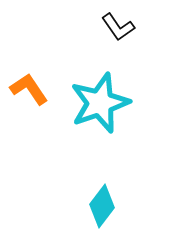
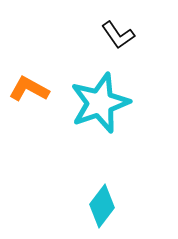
black L-shape: moved 8 px down
orange L-shape: rotated 27 degrees counterclockwise
